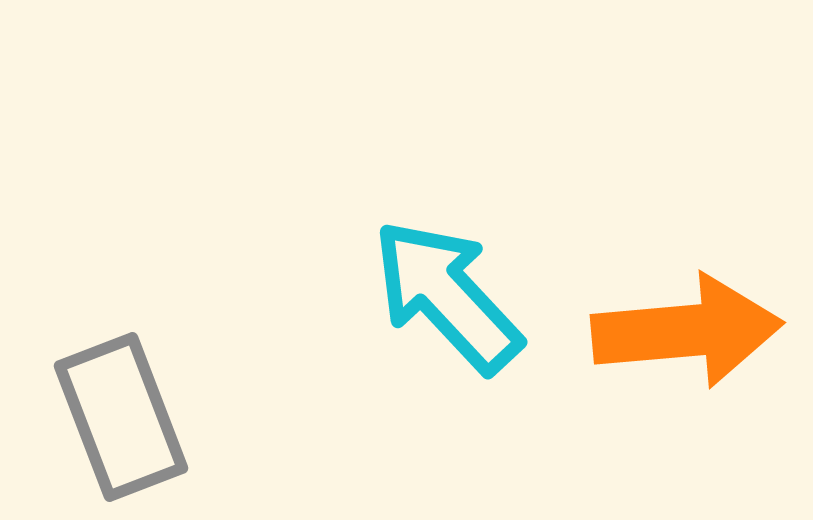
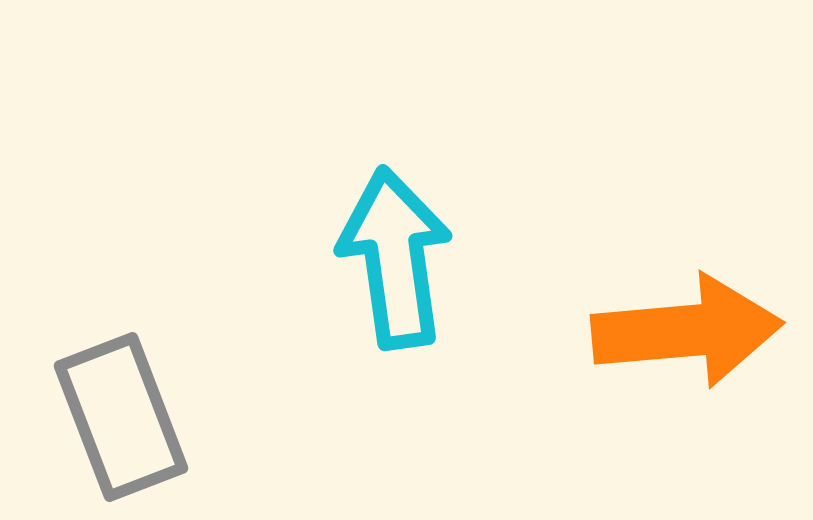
cyan arrow: moved 52 px left, 38 px up; rotated 35 degrees clockwise
